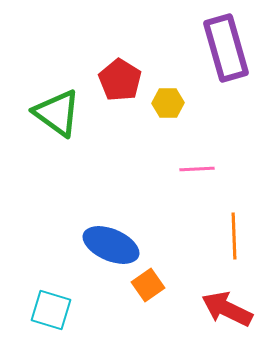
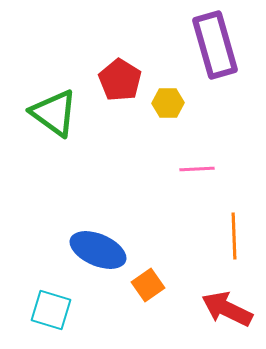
purple rectangle: moved 11 px left, 3 px up
green triangle: moved 3 px left
blue ellipse: moved 13 px left, 5 px down
